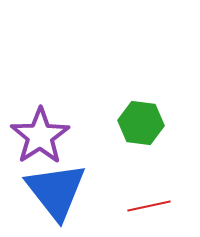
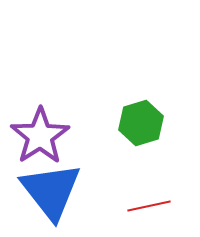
green hexagon: rotated 24 degrees counterclockwise
blue triangle: moved 5 px left
